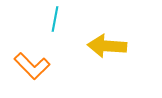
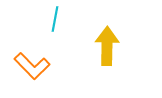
yellow arrow: rotated 87 degrees clockwise
